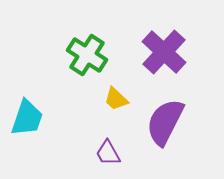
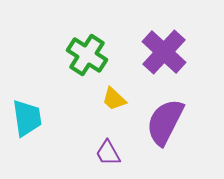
yellow trapezoid: moved 2 px left
cyan trapezoid: rotated 27 degrees counterclockwise
